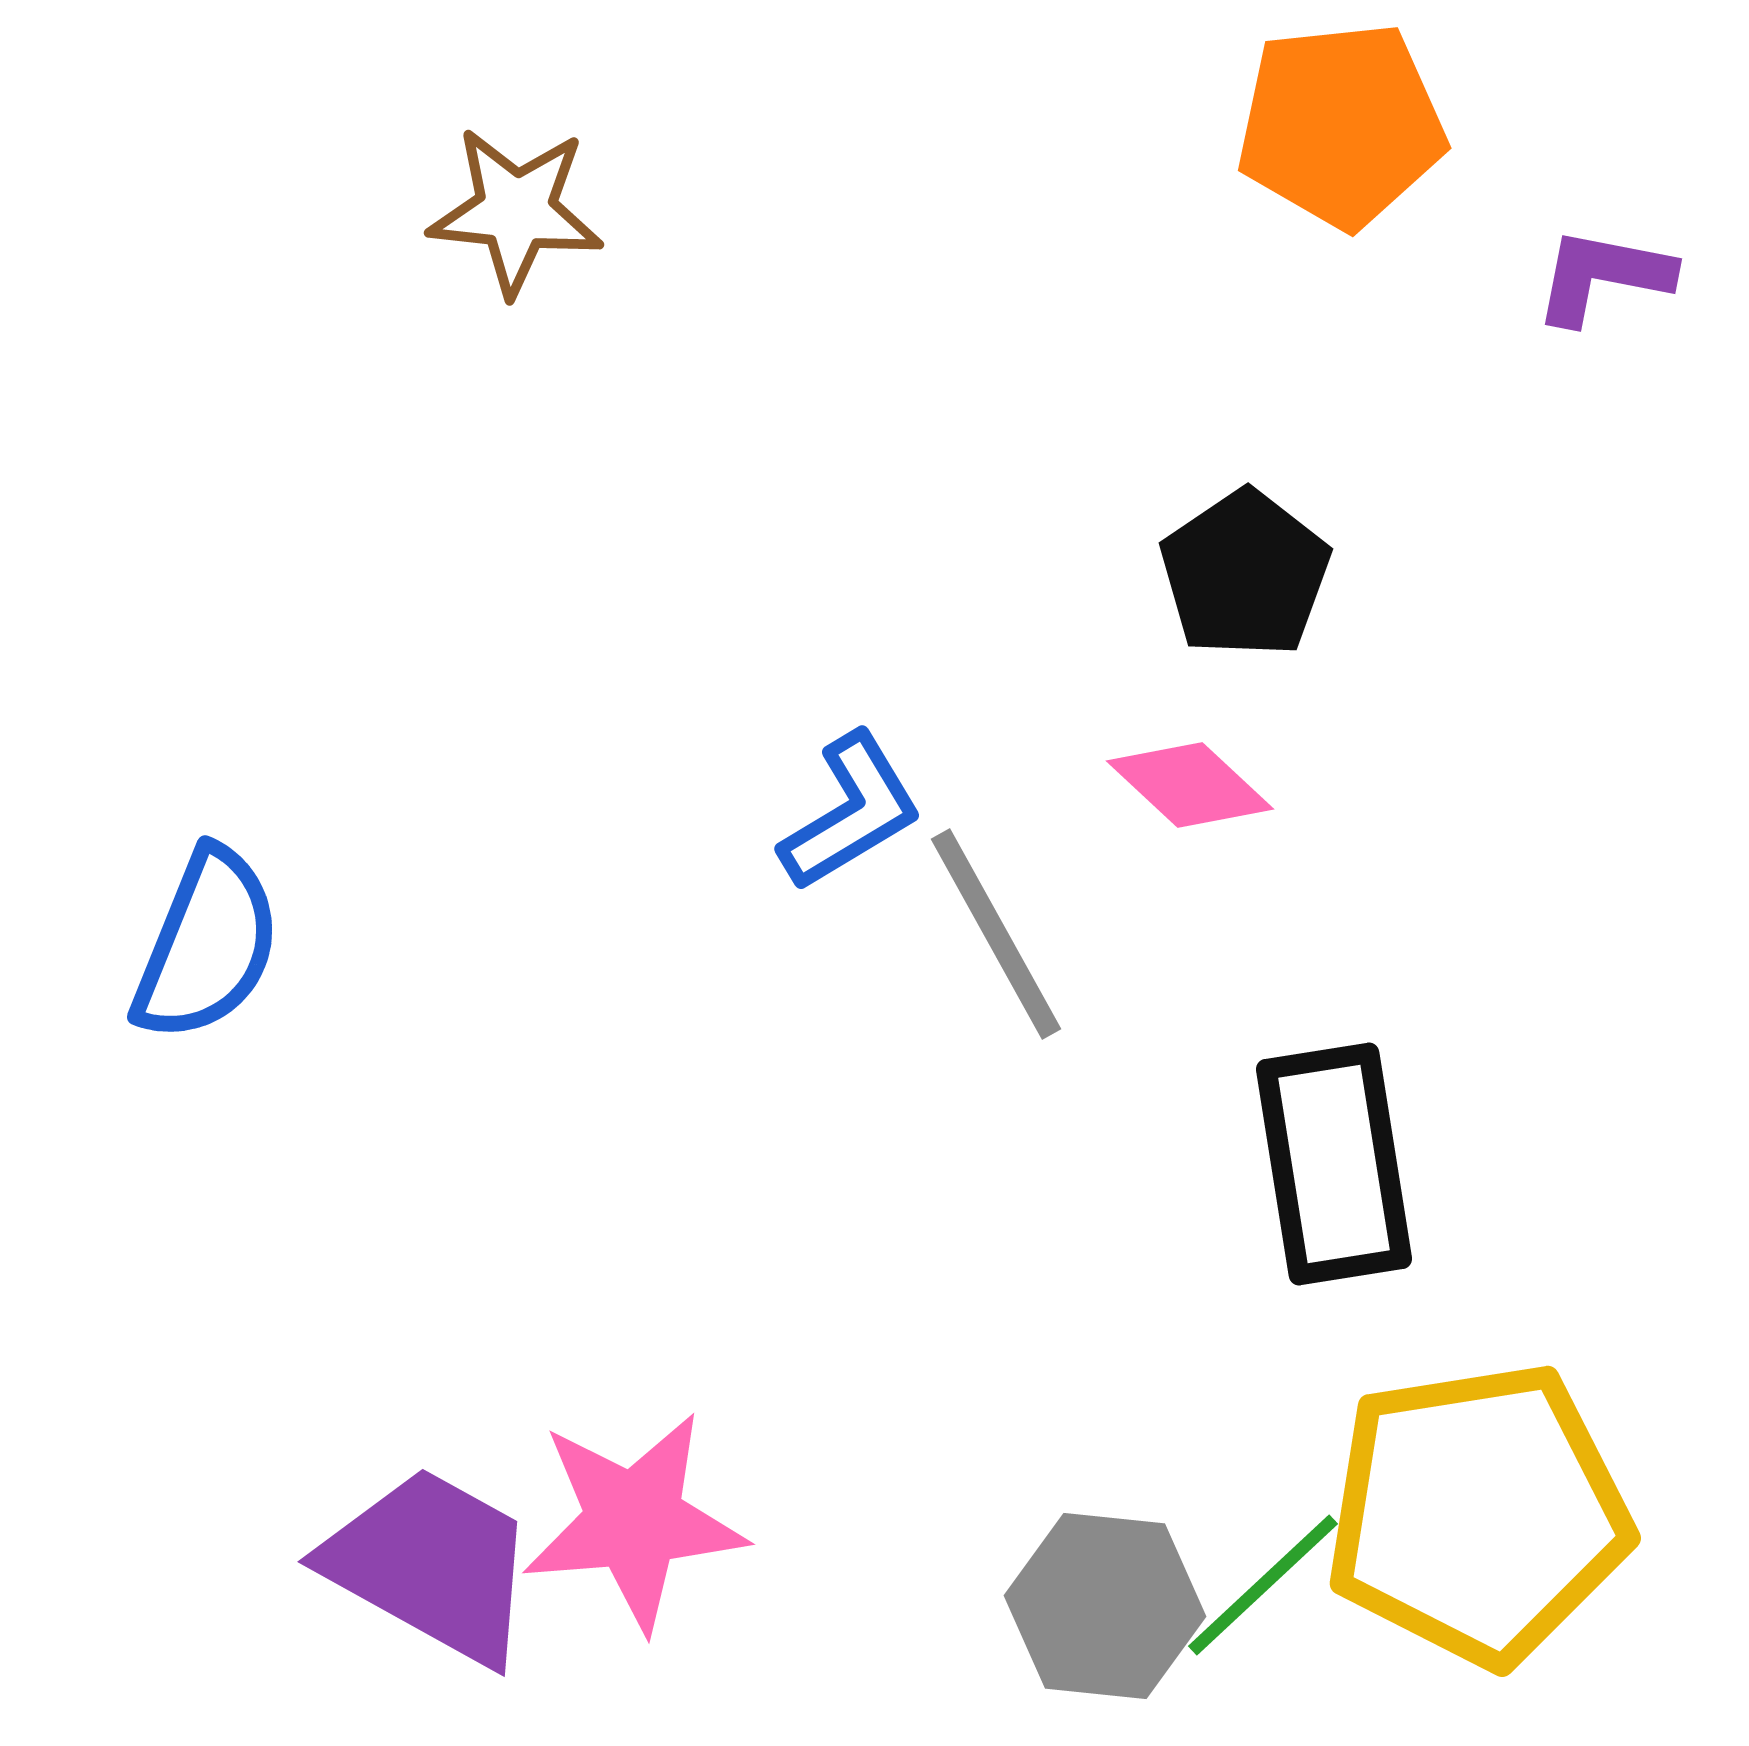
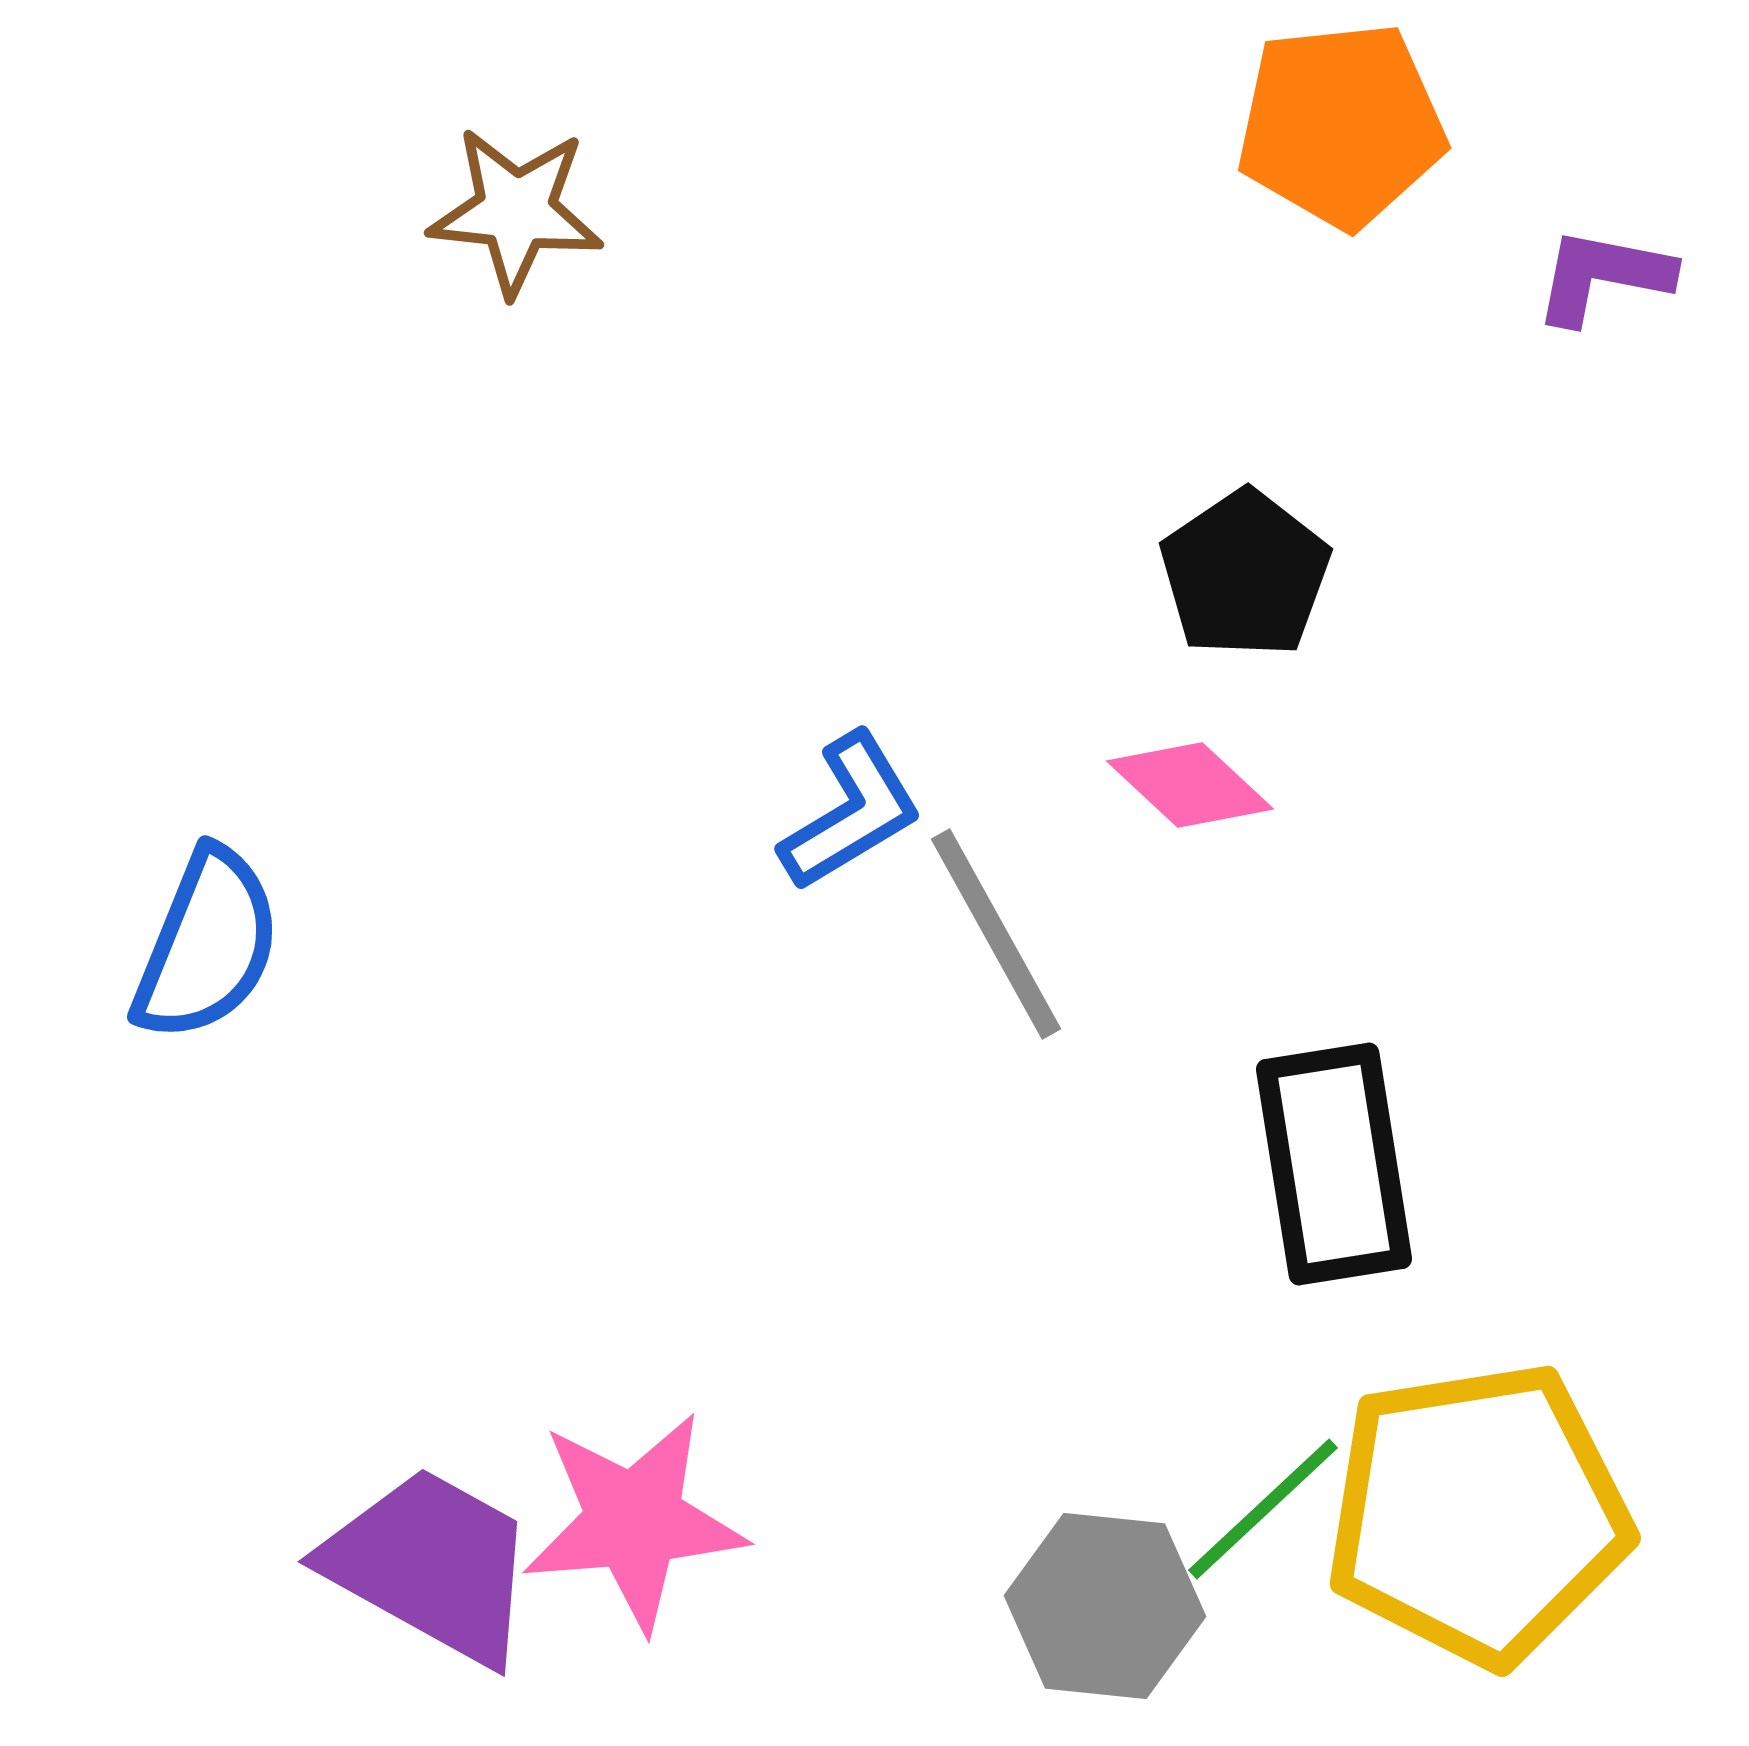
green line: moved 76 px up
